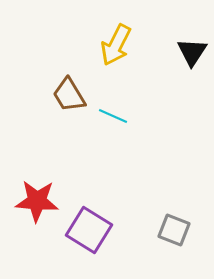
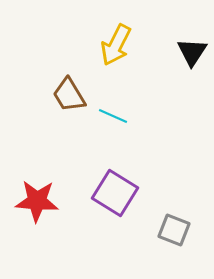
purple square: moved 26 px right, 37 px up
